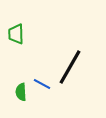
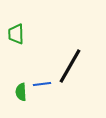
black line: moved 1 px up
blue line: rotated 36 degrees counterclockwise
